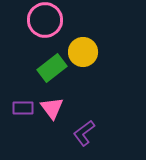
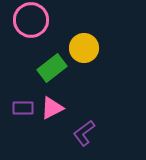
pink circle: moved 14 px left
yellow circle: moved 1 px right, 4 px up
pink triangle: rotated 40 degrees clockwise
